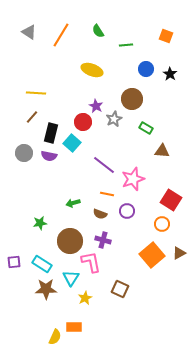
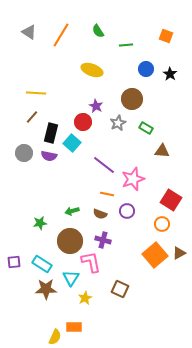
gray star at (114, 119): moved 4 px right, 4 px down
green arrow at (73, 203): moved 1 px left, 8 px down
orange square at (152, 255): moved 3 px right
